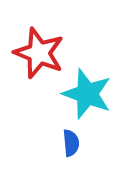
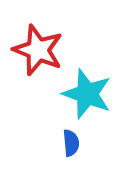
red star: moved 1 px left, 3 px up
